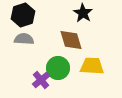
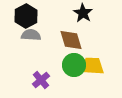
black hexagon: moved 3 px right, 1 px down; rotated 10 degrees counterclockwise
gray semicircle: moved 7 px right, 4 px up
green circle: moved 16 px right, 3 px up
